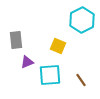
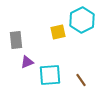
yellow square: moved 14 px up; rotated 35 degrees counterclockwise
